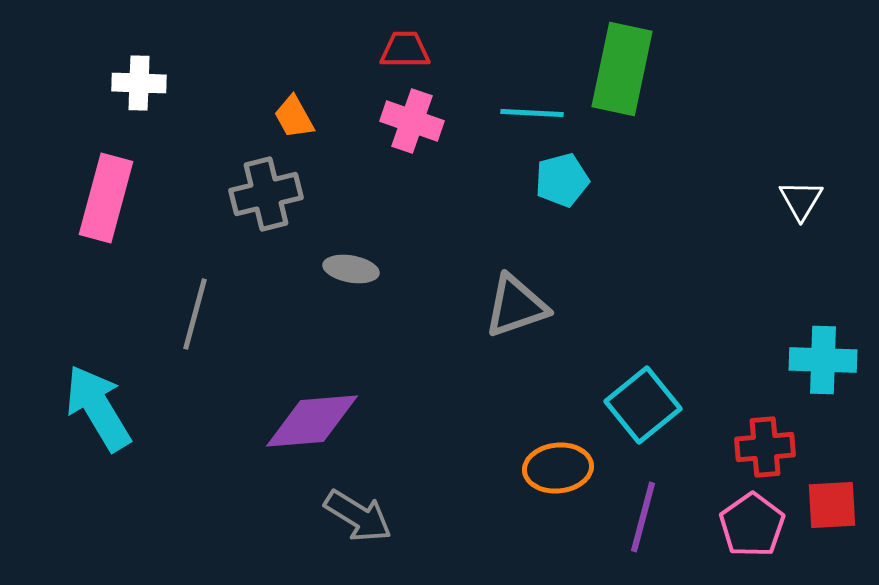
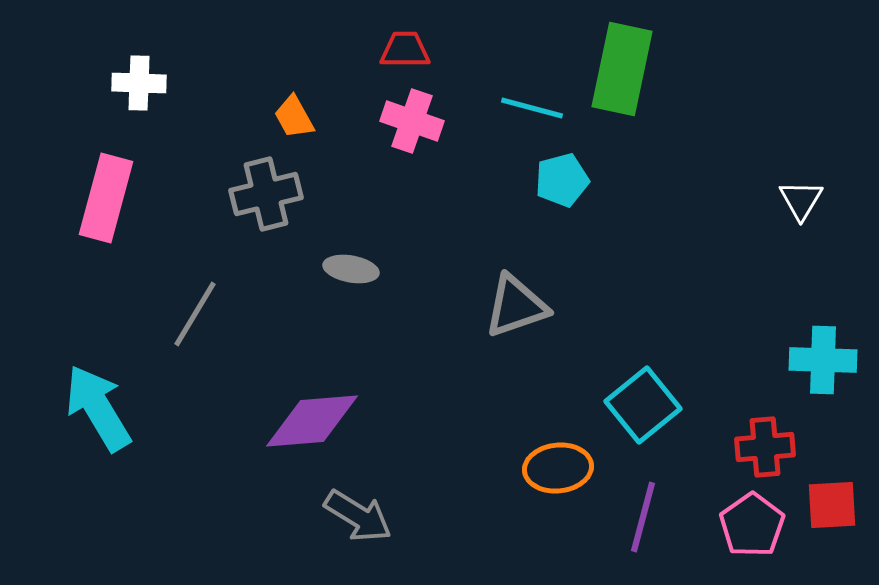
cyan line: moved 5 px up; rotated 12 degrees clockwise
gray line: rotated 16 degrees clockwise
